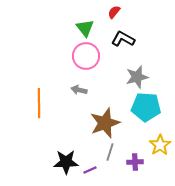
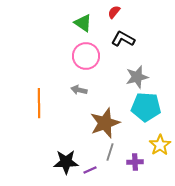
green triangle: moved 2 px left, 5 px up; rotated 18 degrees counterclockwise
